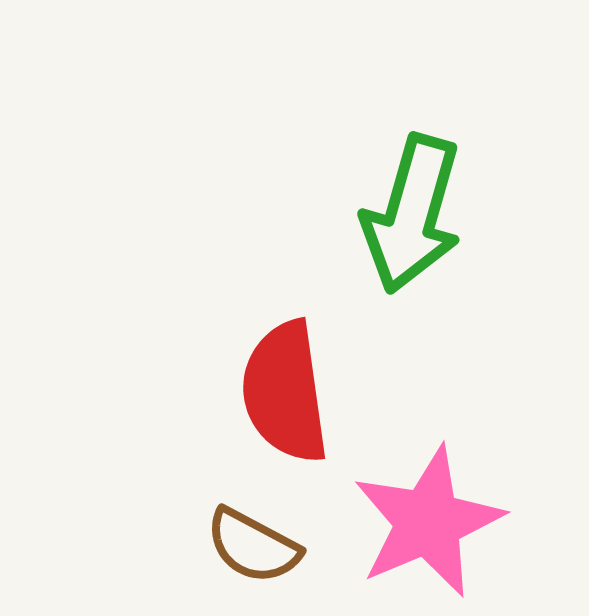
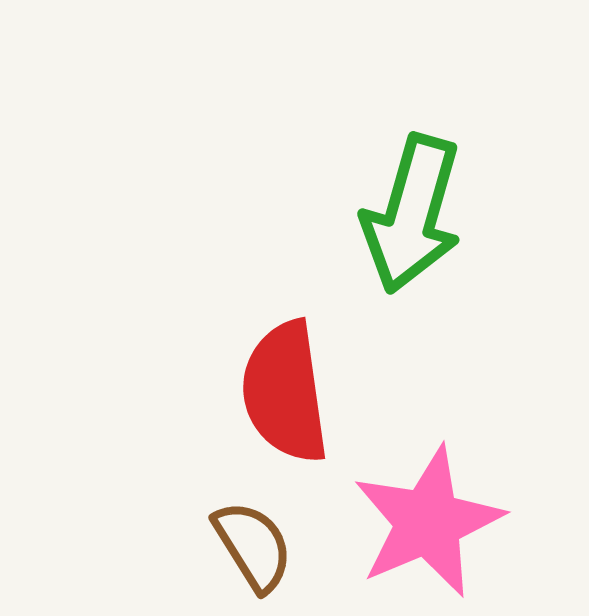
brown semicircle: rotated 150 degrees counterclockwise
